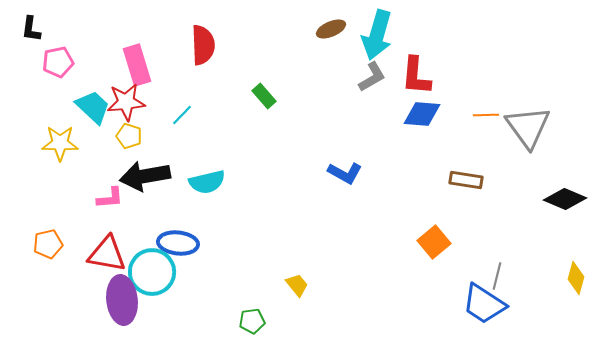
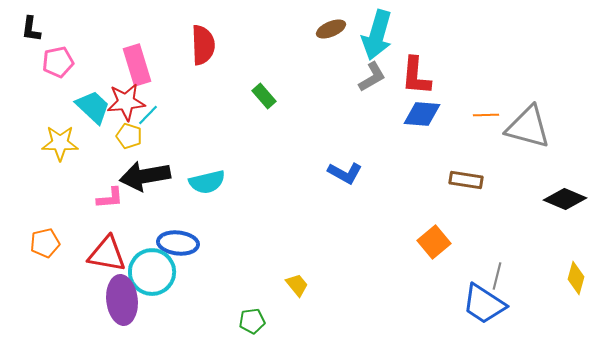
cyan line: moved 34 px left
gray triangle: rotated 39 degrees counterclockwise
orange pentagon: moved 3 px left, 1 px up
